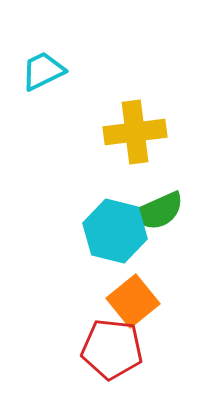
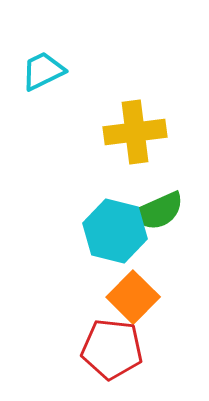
orange square: moved 4 px up; rotated 6 degrees counterclockwise
